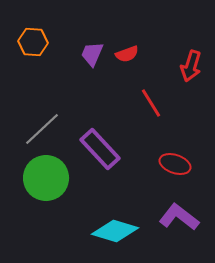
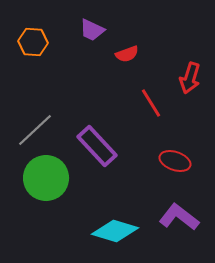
purple trapezoid: moved 24 px up; rotated 88 degrees counterclockwise
red arrow: moved 1 px left, 12 px down
gray line: moved 7 px left, 1 px down
purple rectangle: moved 3 px left, 3 px up
red ellipse: moved 3 px up
